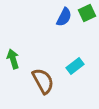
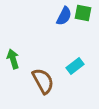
green square: moved 4 px left; rotated 36 degrees clockwise
blue semicircle: moved 1 px up
